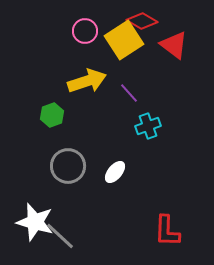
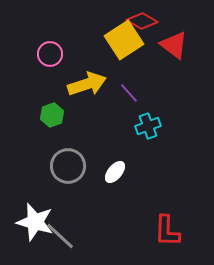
pink circle: moved 35 px left, 23 px down
yellow arrow: moved 3 px down
